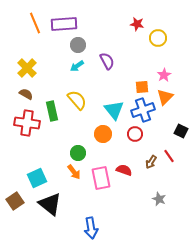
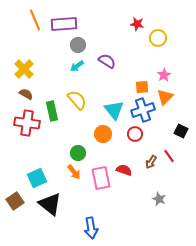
orange line: moved 3 px up
purple semicircle: rotated 30 degrees counterclockwise
yellow cross: moved 3 px left, 1 px down
